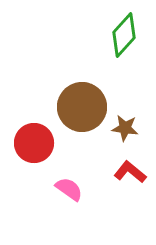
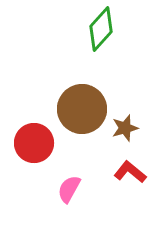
green diamond: moved 23 px left, 6 px up
brown circle: moved 2 px down
brown star: rotated 24 degrees counterclockwise
pink semicircle: rotated 96 degrees counterclockwise
